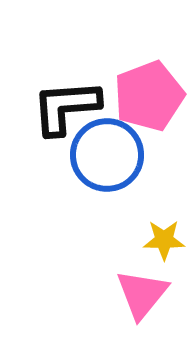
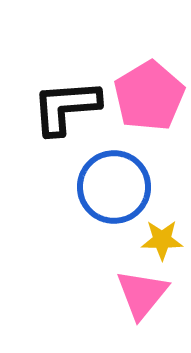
pink pentagon: rotated 10 degrees counterclockwise
blue circle: moved 7 px right, 32 px down
yellow star: moved 2 px left
